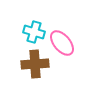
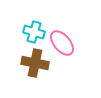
brown cross: moved 1 px up; rotated 16 degrees clockwise
